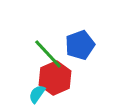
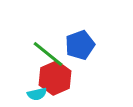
green line: rotated 8 degrees counterclockwise
cyan semicircle: rotated 138 degrees counterclockwise
